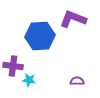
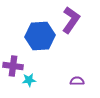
purple L-shape: moved 2 px left, 1 px down; rotated 104 degrees clockwise
cyan star: rotated 16 degrees counterclockwise
